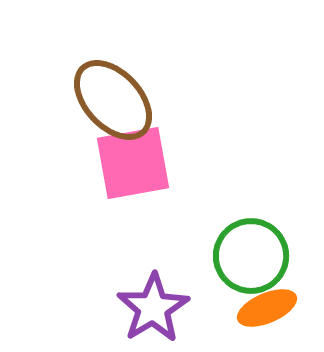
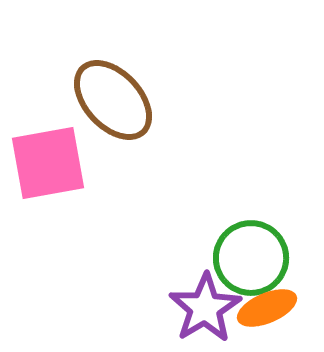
pink square: moved 85 px left
green circle: moved 2 px down
purple star: moved 52 px right
